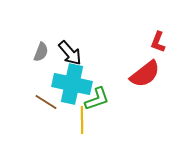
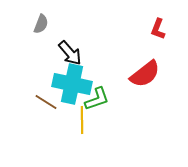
red L-shape: moved 13 px up
gray semicircle: moved 28 px up
